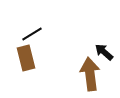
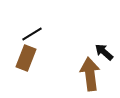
brown rectangle: rotated 35 degrees clockwise
